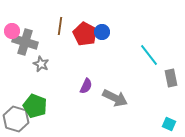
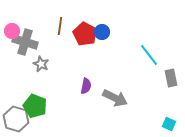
purple semicircle: rotated 14 degrees counterclockwise
